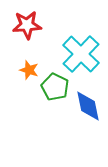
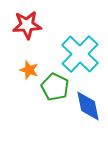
cyan cross: moved 1 px left
